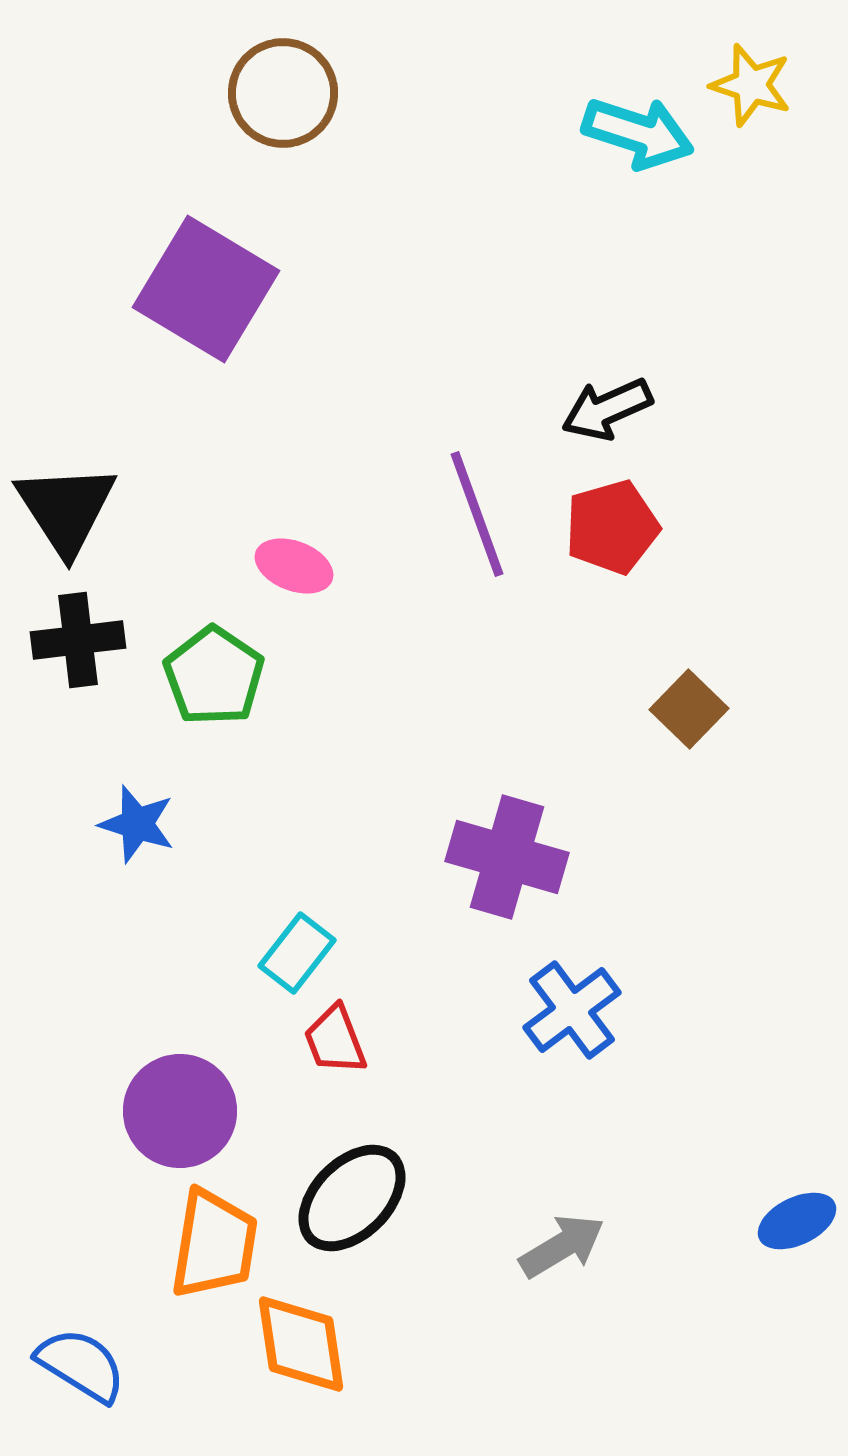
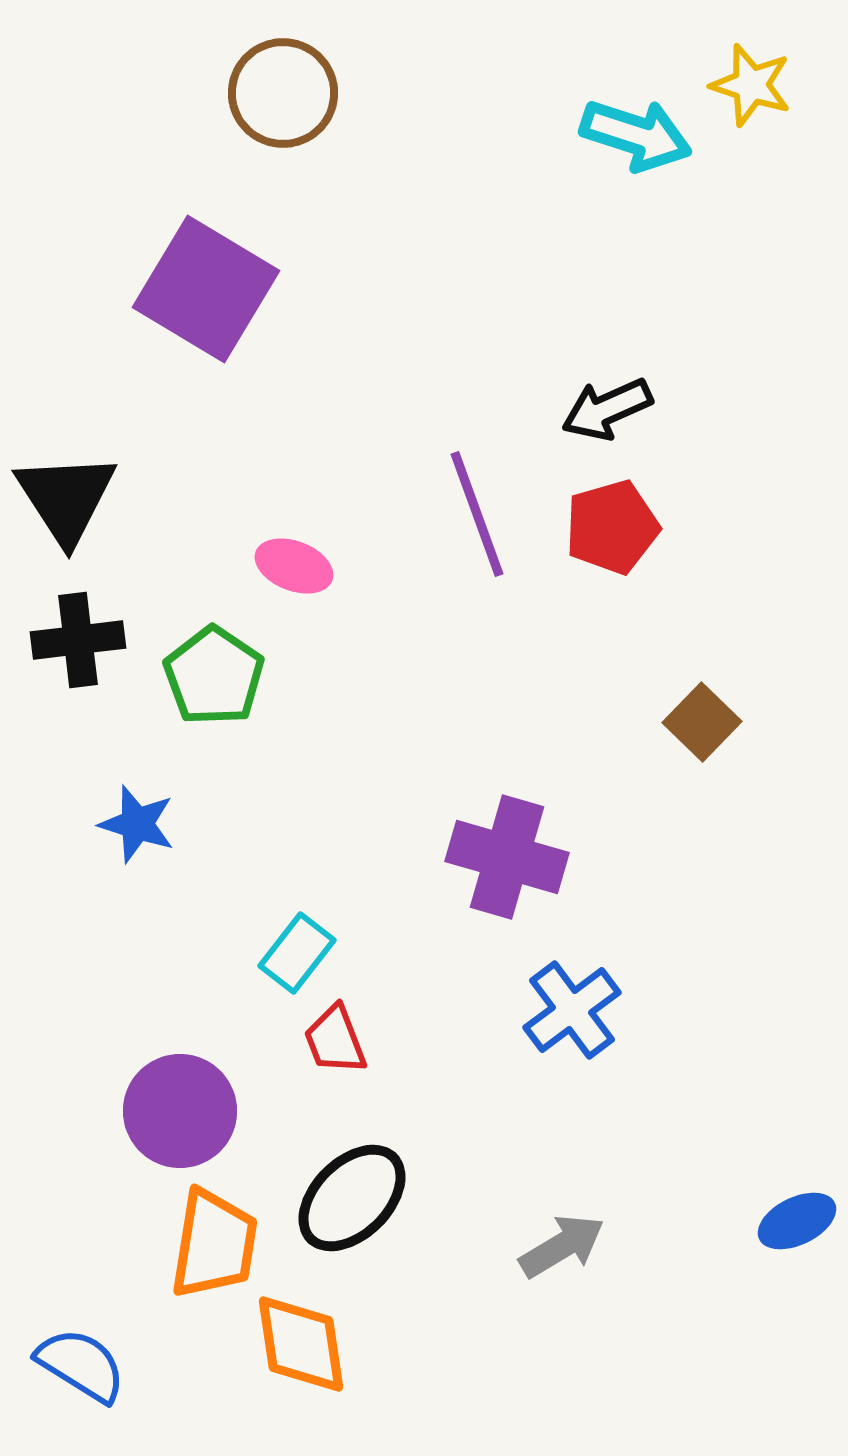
cyan arrow: moved 2 px left, 2 px down
black triangle: moved 11 px up
brown square: moved 13 px right, 13 px down
